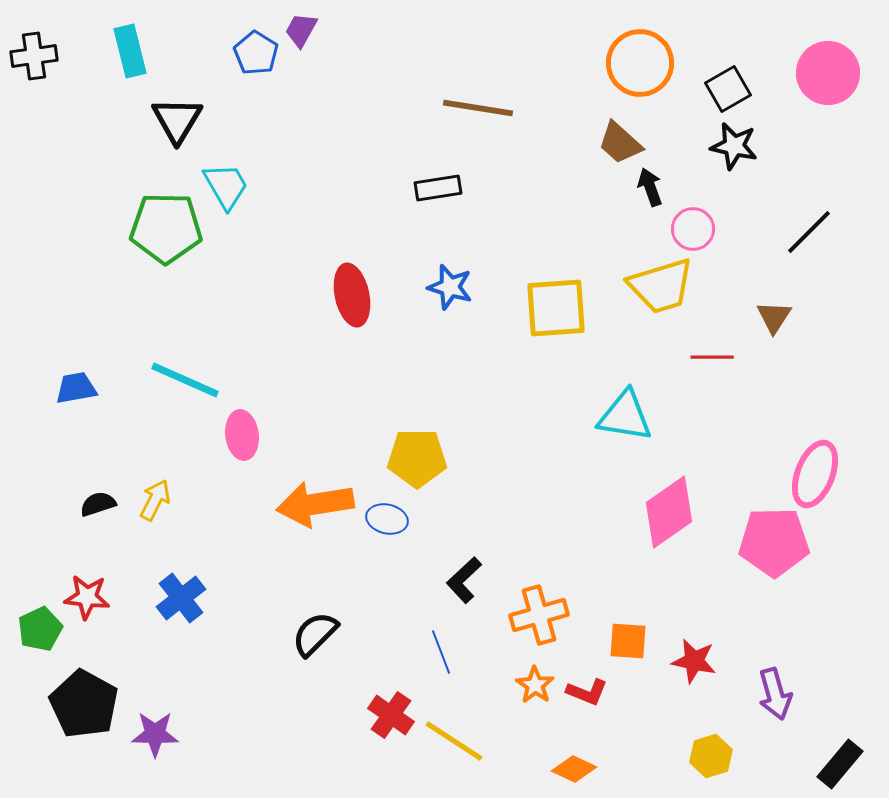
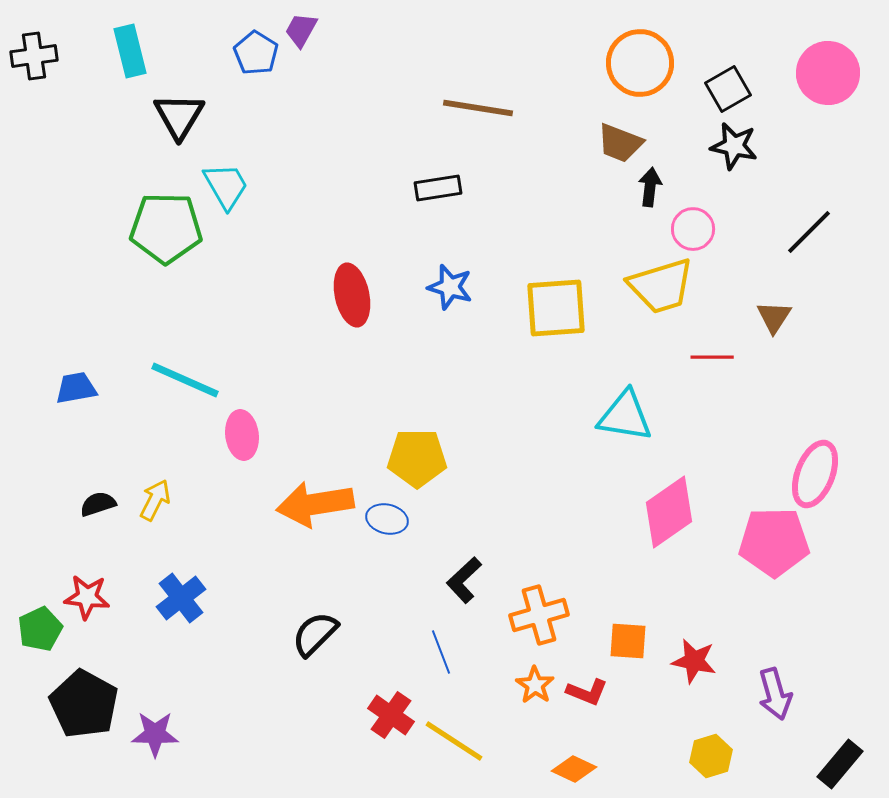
black triangle at (177, 120): moved 2 px right, 4 px up
brown trapezoid at (620, 143): rotated 21 degrees counterclockwise
black arrow at (650, 187): rotated 27 degrees clockwise
